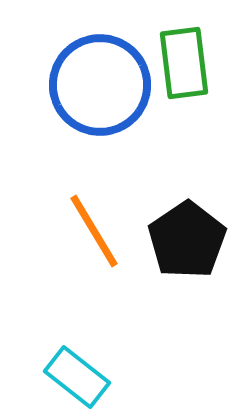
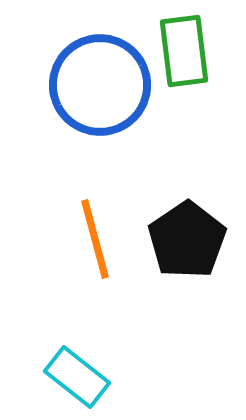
green rectangle: moved 12 px up
orange line: moved 1 px right, 8 px down; rotated 16 degrees clockwise
